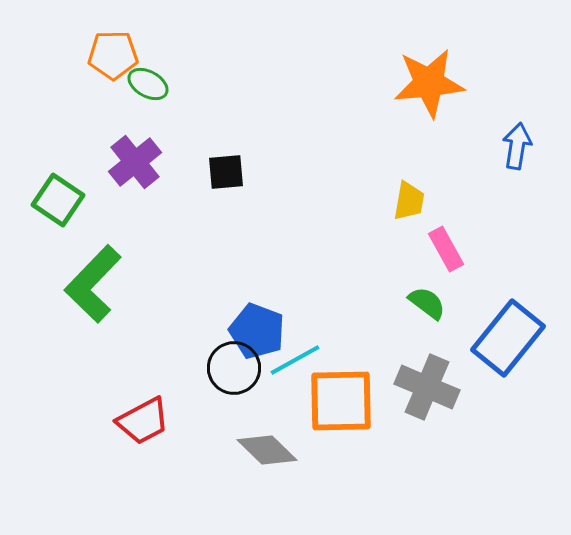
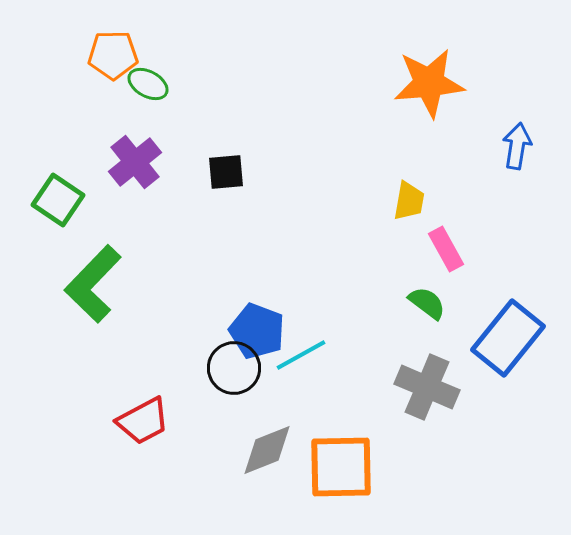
cyan line: moved 6 px right, 5 px up
orange square: moved 66 px down
gray diamond: rotated 66 degrees counterclockwise
